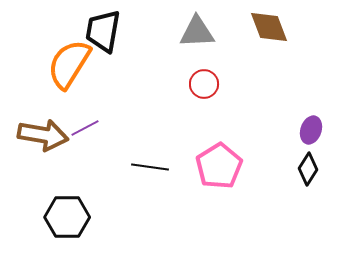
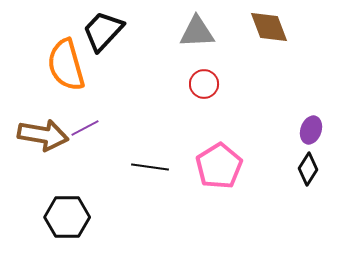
black trapezoid: rotated 33 degrees clockwise
orange semicircle: moved 3 px left, 1 px down; rotated 48 degrees counterclockwise
